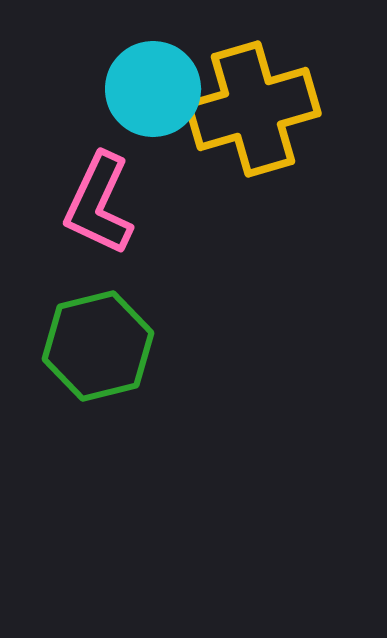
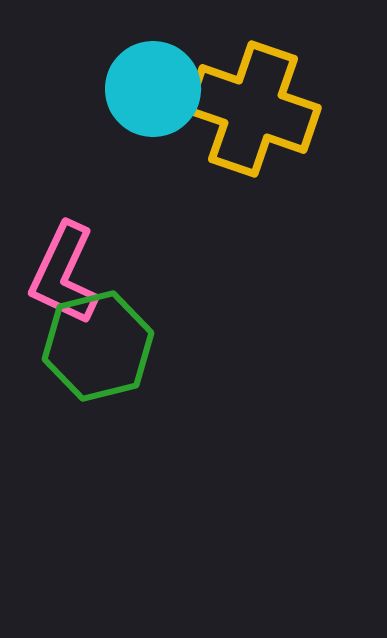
yellow cross: rotated 35 degrees clockwise
pink L-shape: moved 35 px left, 70 px down
